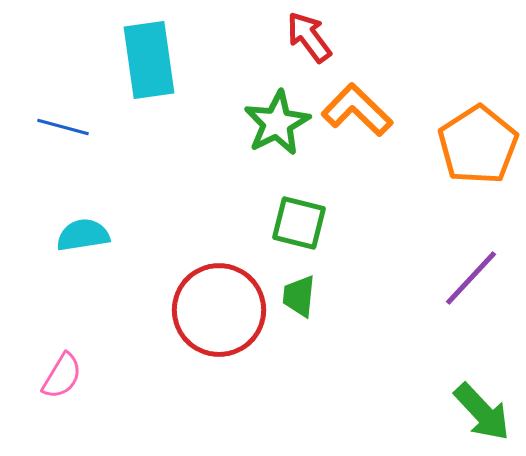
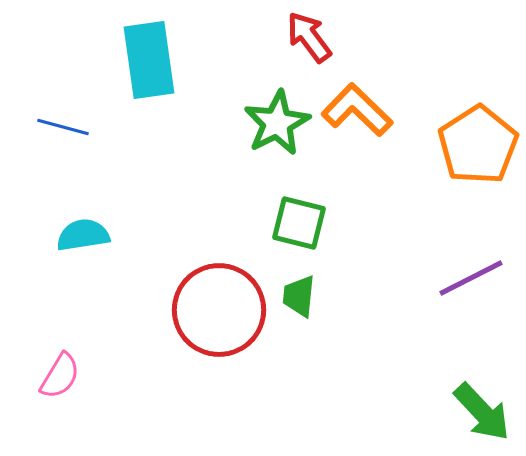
purple line: rotated 20 degrees clockwise
pink semicircle: moved 2 px left
